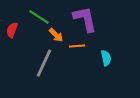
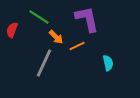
purple L-shape: moved 2 px right
orange arrow: moved 2 px down
orange line: rotated 21 degrees counterclockwise
cyan semicircle: moved 2 px right, 5 px down
